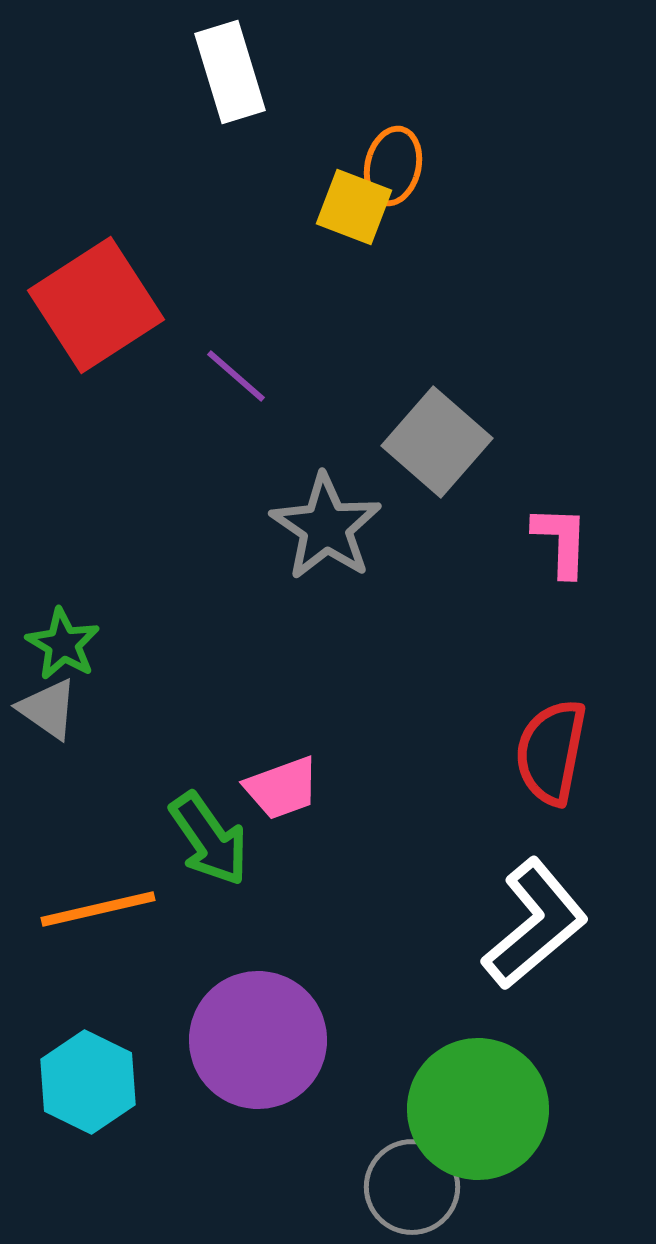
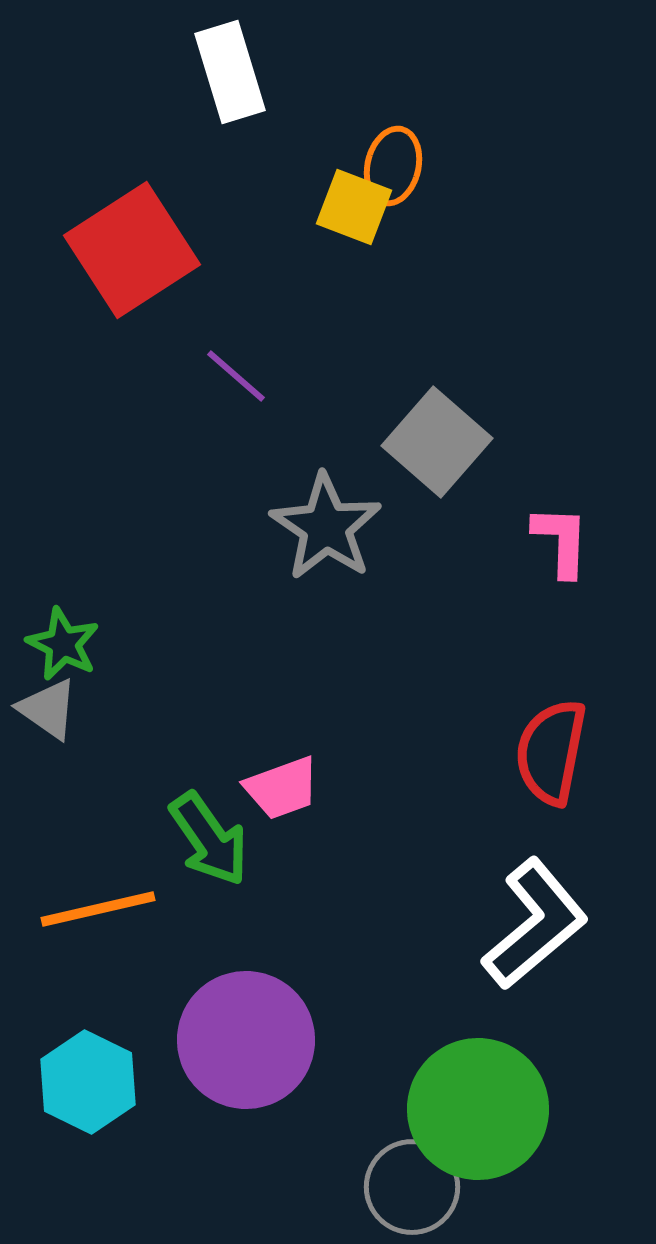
red square: moved 36 px right, 55 px up
green star: rotated 4 degrees counterclockwise
purple circle: moved 12 px left
